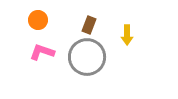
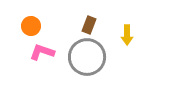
orange circle: moved 7 px left, 6 px down
